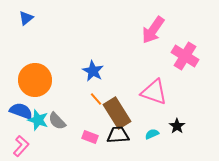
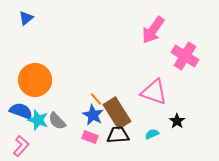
blue star: moved 44 px down
black star: moved 5 px up
